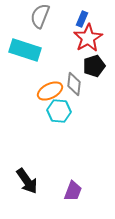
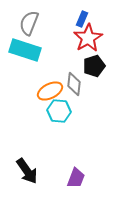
gray semicircle: moved 11 px left, 7 px down
black arrow: moved 10 px up
purple trapezoid: moved 3 px right, 13 px up
